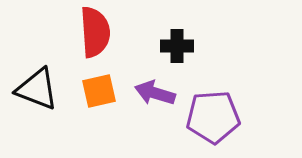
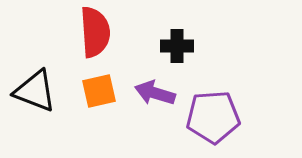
black triangle: moved 2 px left, 2 px down
